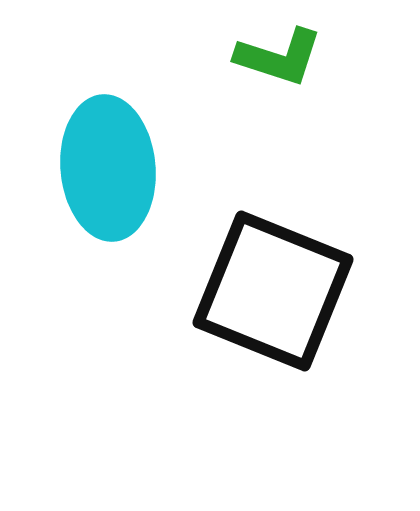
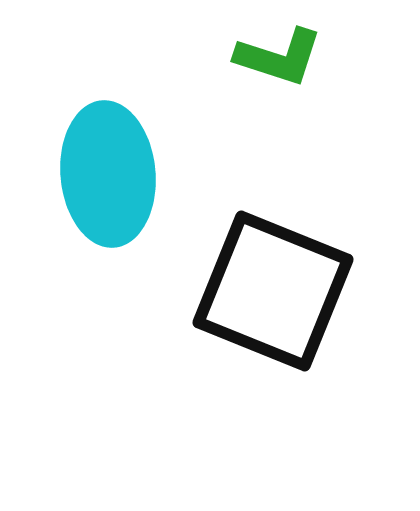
cyan ellipse: moved 6 px down
